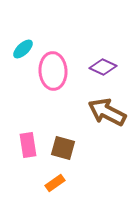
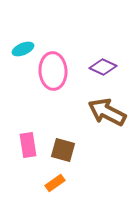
cyan ellipse: rotated 20 degrees clockwise
brown square: moved 2 px down
